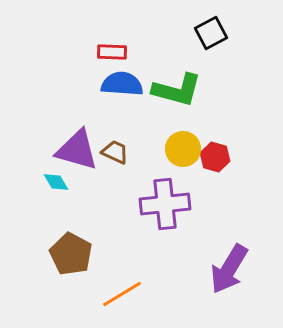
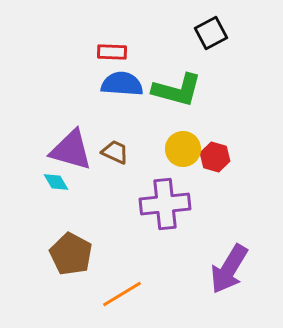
purple triangle: moved 6 px left
